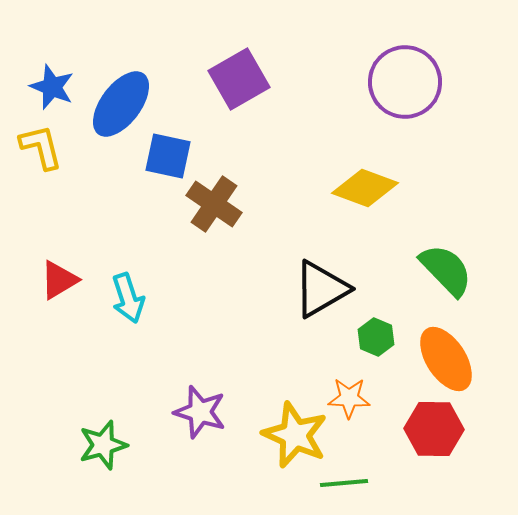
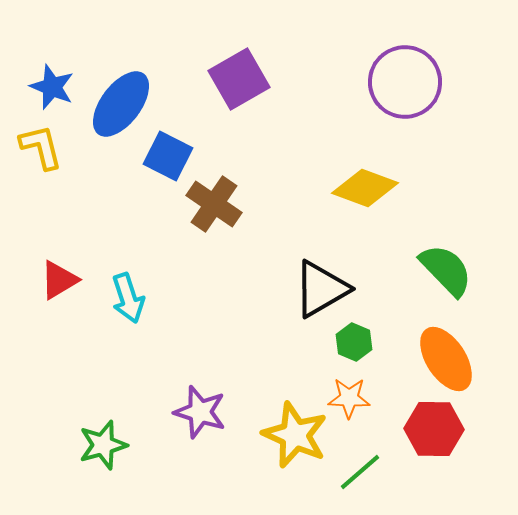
blue square: rotated 15 degrees clockwise
green hexagon: moved 22 px left, 5 px down
green line: moved 16 px right, 11 px up; rotated 36 degrees counterclockwise
